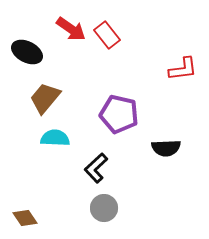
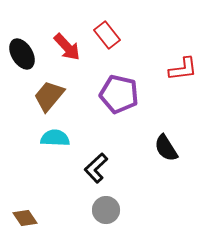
red arrow: moved 4 px left, 18 px down; rotated 12 degrees clockwise
black ellipse: moved 5 px left, 2 px down; rotated 32 degrees clockwise
brown trapezoid: moved 4 px right, 2 px up
purple pentagon: moved 20 px up
black semicircle: rotated 60 degrees clockwise
gray circle: moved 2 px right, 2 px down
